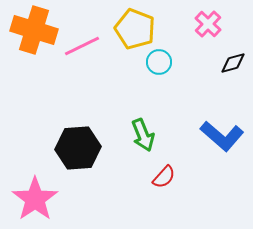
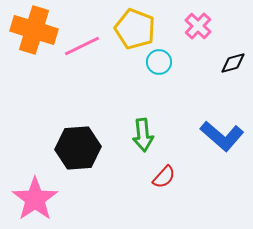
pink cross: moved 10 px left, 2 px down
green arrow: rotated 16 degrees clockwise
